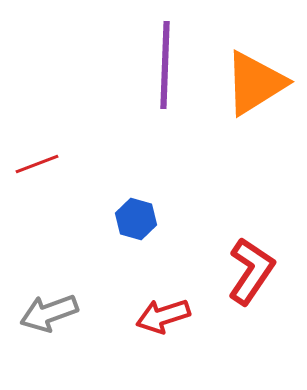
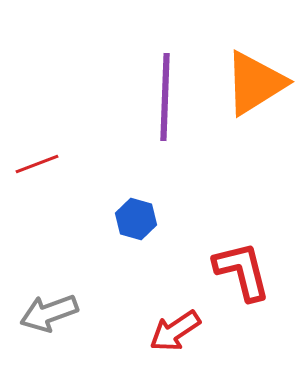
purple line: moved 32 px down
red L-shape: moved 9 px left; rotated 48 degrees counterclockwise
red arrow: moved 12 px right, 15 px down; rotated 16 degrees counterclockwise
